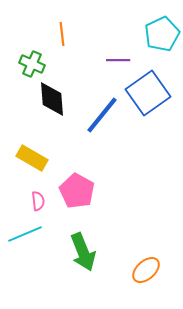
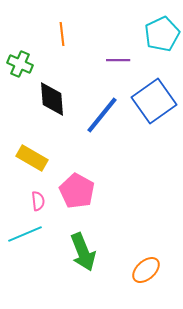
green cross: moved 12 px left
blue square: moved 6 px right, 8 px down
